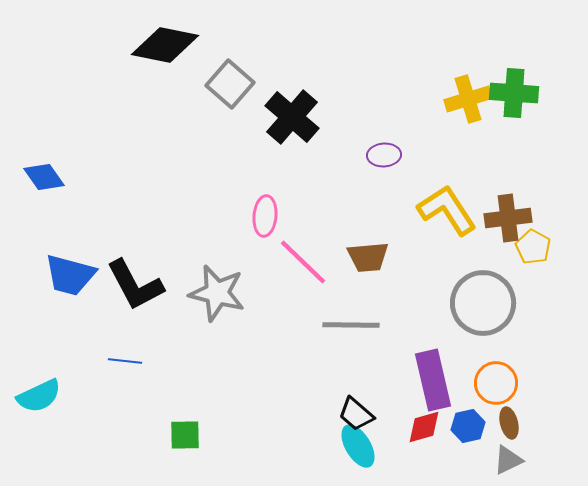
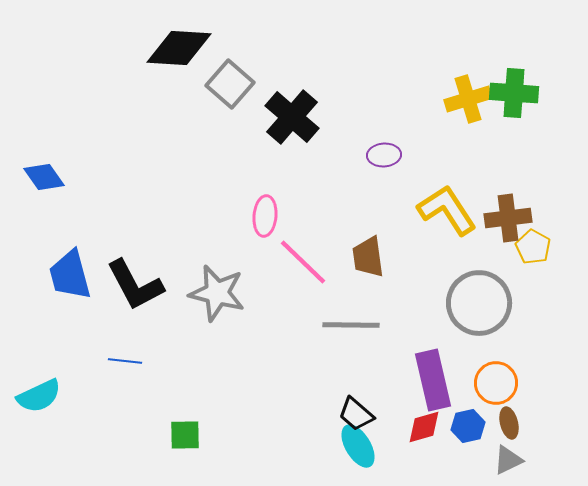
black diamond: moved 14 px right, 3 px down; rotated 8 degrees counterclockwise
brown trapezoid: rotated 87 degrees clockwise
blue trapezoid: rotated 60 degrees clockwise
gray circle: moved 4 px left
